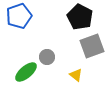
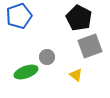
black pentagon: moved 1 px left, 1 px down
gray square: moved 2 px left
green ellipse: rotated 20 degrees clockwise
